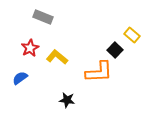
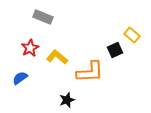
black square: rotated 21 degrees clockwise
orange L-shape: moved 9 px left
black star: rotated 28 degrees counterclockwise
